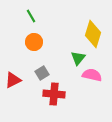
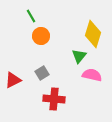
orange circle: moved 7 px right, 6 px up
green triangle: moved 1 px right, 2 px up
red cross: moved 5 px down
